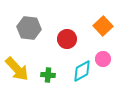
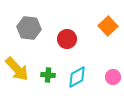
orange square: moved 5 px right
pink circle: moved 10 px right, 18 px down
cyan diamond: moved 5 px left, 6 px down
